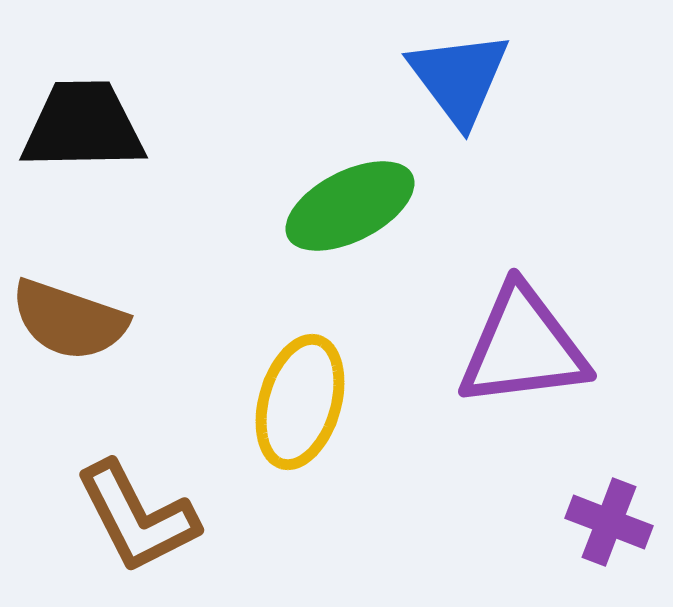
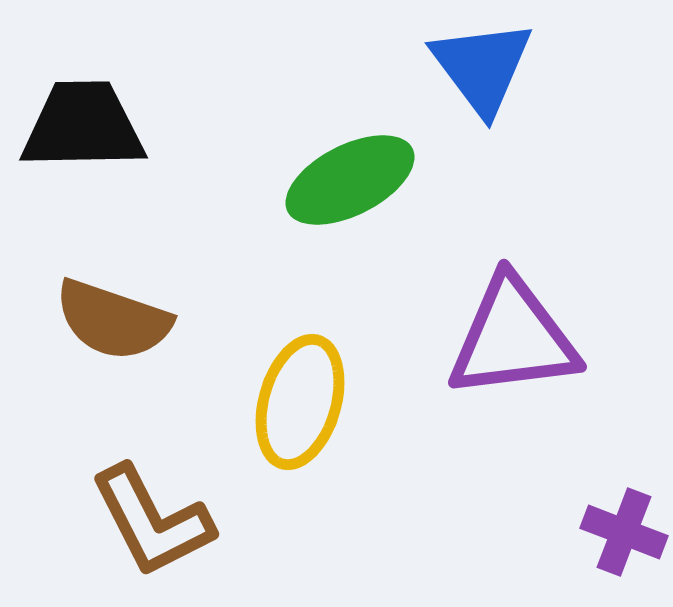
blue triangle: moved 23 px right, 11 px up
green ellipse: moved 26 px up
brown semicircle: moved 44 px right
purple triangle: moved 10 px left, 9 px up
brown L-shape: moved 15 px right, 4 px down
purple cross: moved 15 px right, 10 px down
